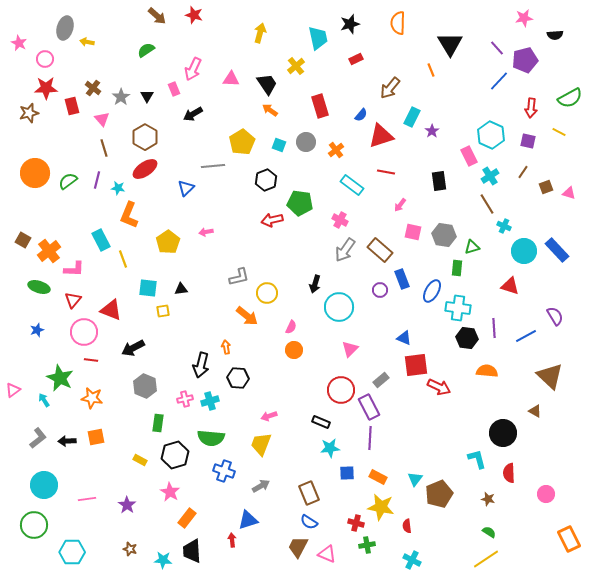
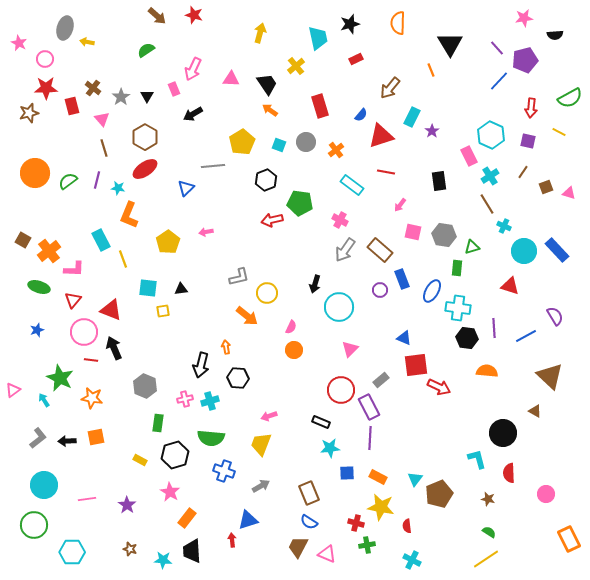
black arrow at (133, 348): moved 19 px left; rotated 95 degrees clockwise
